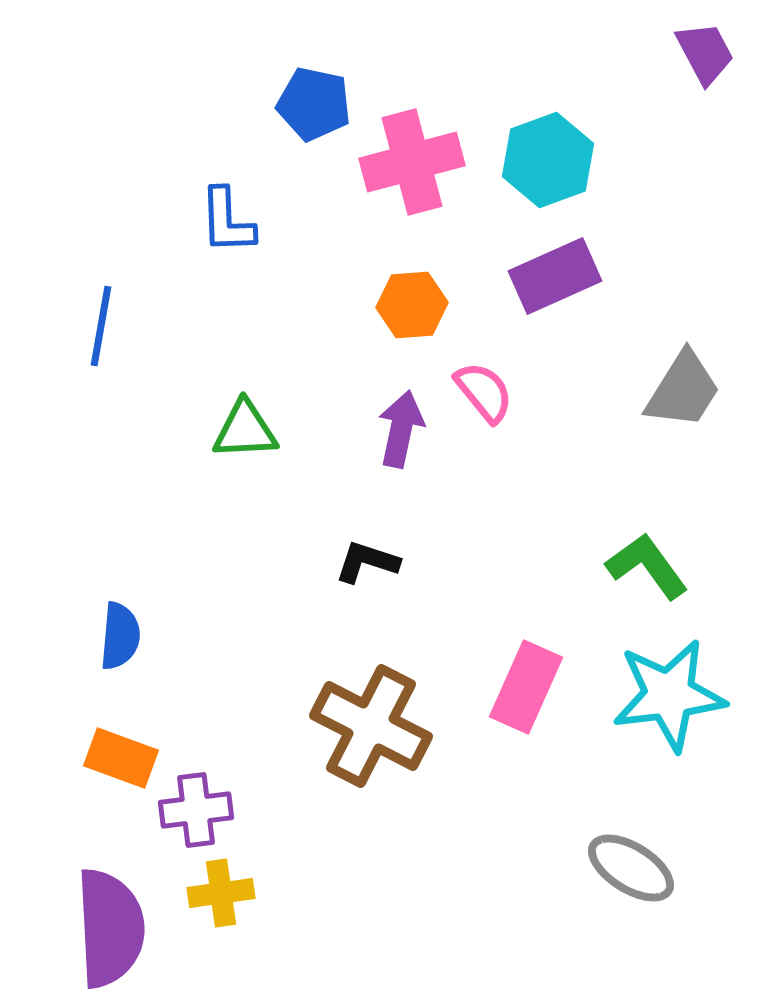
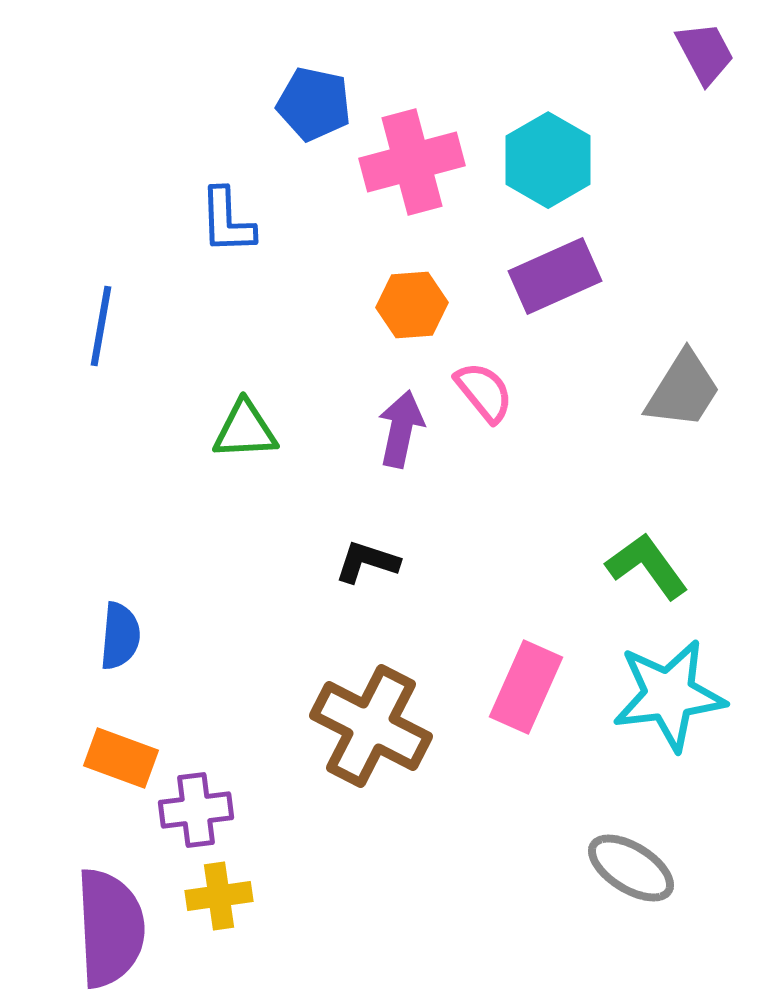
cyan hexagon: rotated 10 degrees counterclockwise
yellow cross: moved 2 px left, 3 px down
